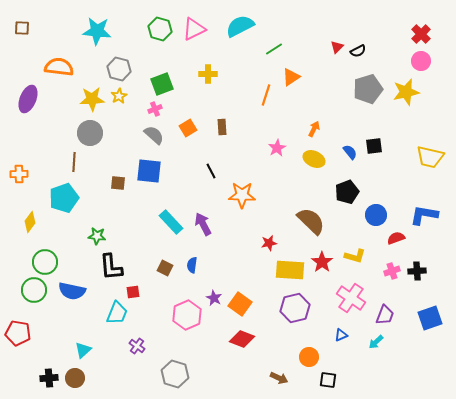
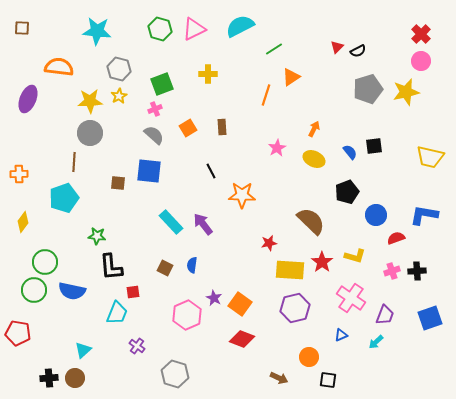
yellow star at (92, 99): moved 2 px left, 2 px down
yellow diamond at (30, 222): moved 7 px left
purple arrow at (203, 224): rotated 10 degrees counterclockwise
